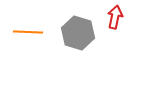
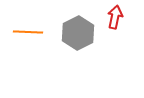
gray hexagon: rotated 16 degrees clockwise
